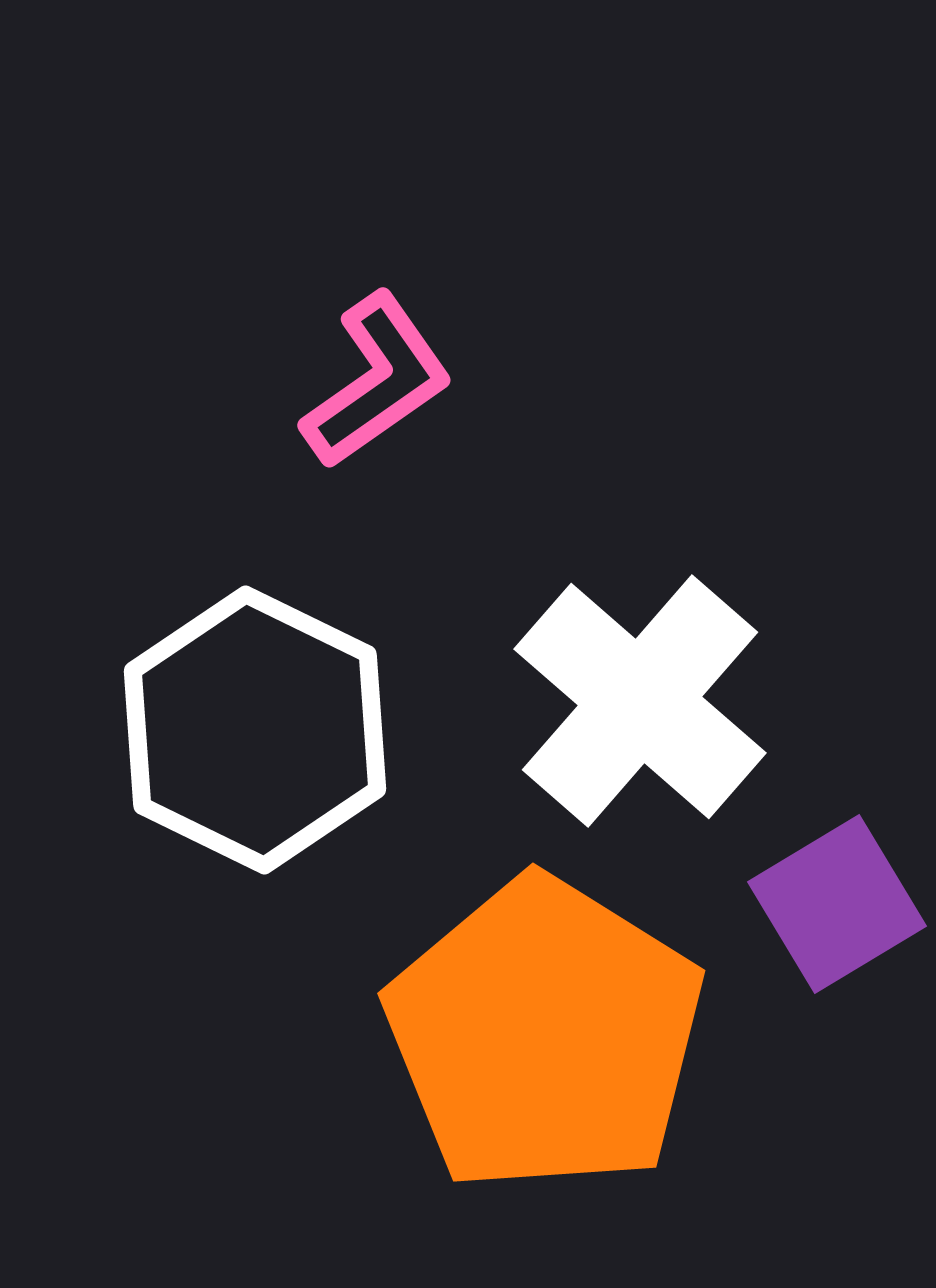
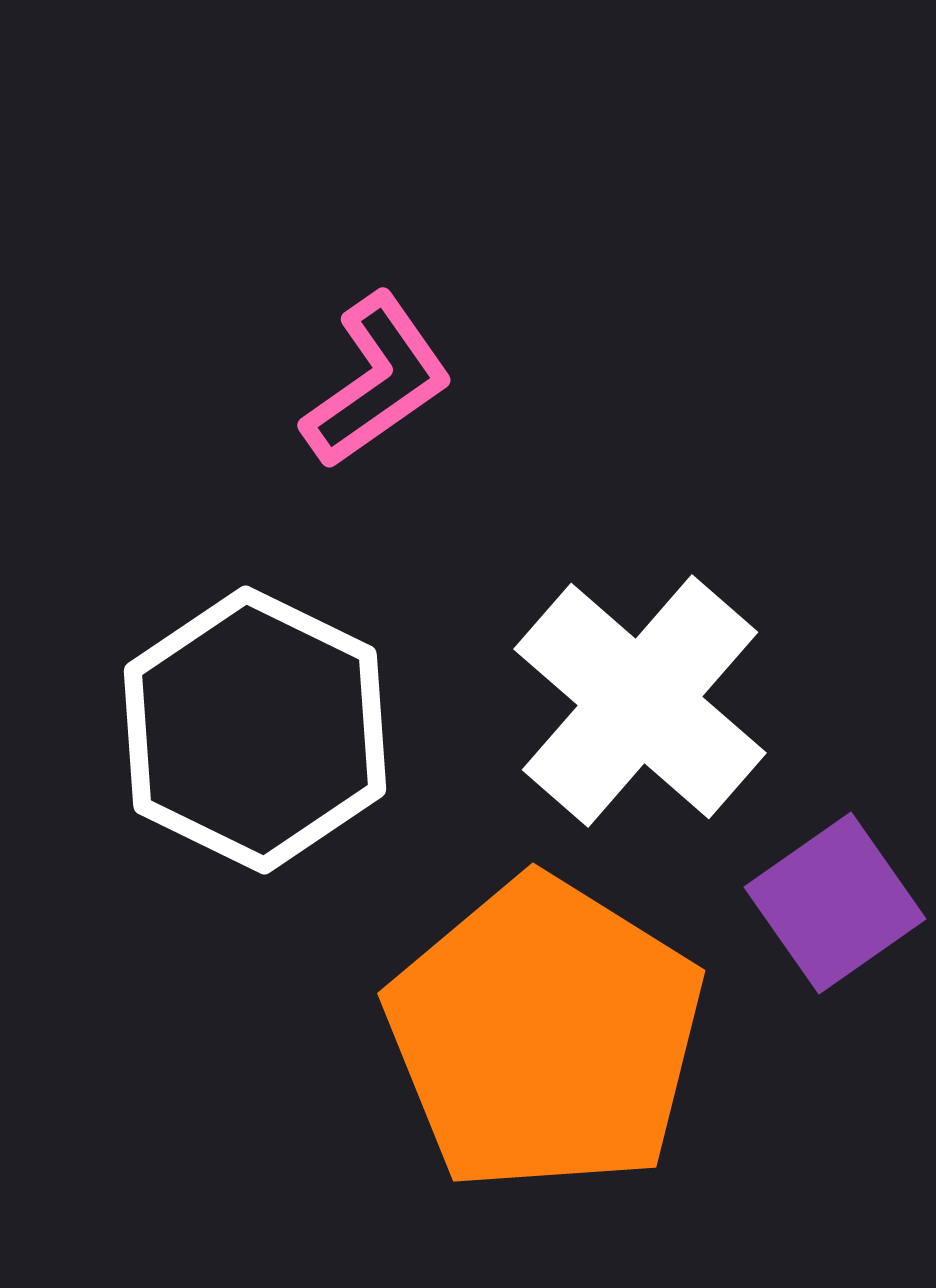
purple square: moved 2 px left, 1 px up; rotated 4 degrees counterclockwise
